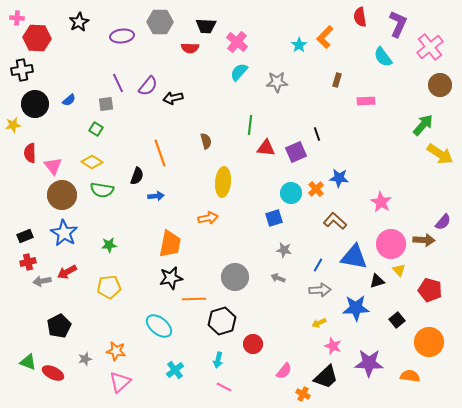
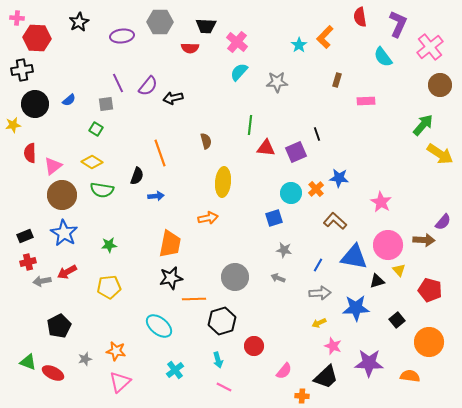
pink triangle at (53, 166): rotated 30 degrees clockwise
pink circle at (391, 244): moved 3 px left, 1 px down
gray arrow at (320, 290): moved 3 px down
red circle at (253, 344): moved 1 px right, 2 px down
cyan arrow at (218, 360): rotated 28 degrees counterclockwise
orange cross at (303, 394): moved 1 px left, 2 px down; rotated 24 degrees counterclockwise
